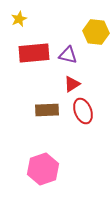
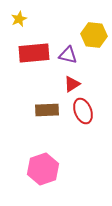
yellow hexagon: moved 2 px left, 3 px down
